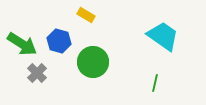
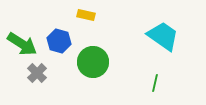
yellow rectangle: rotated 18 degrees counterclockwise
